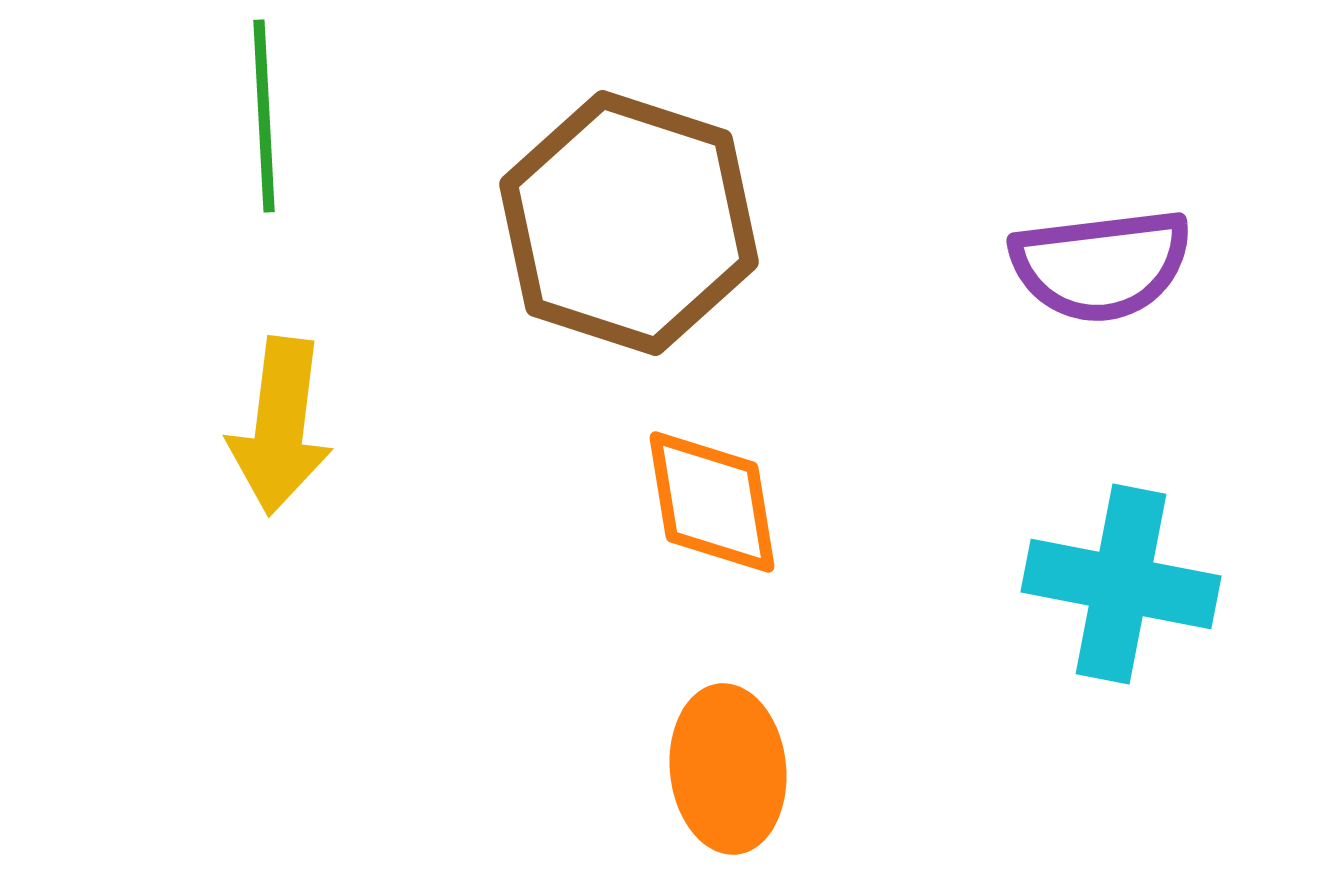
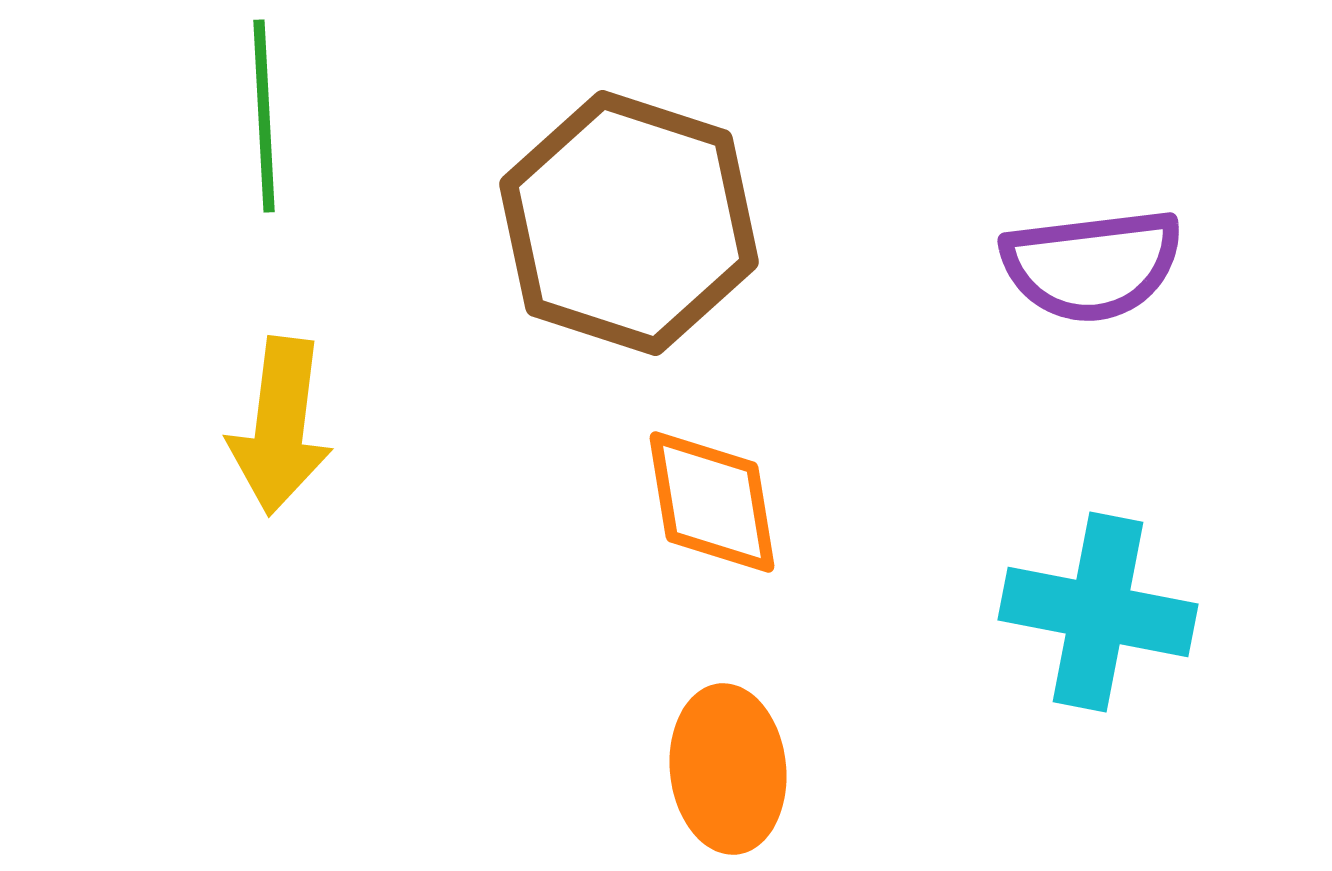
purple semicircle: moved 9 px left
cyan cross: moved 23 px left, 28 px down
